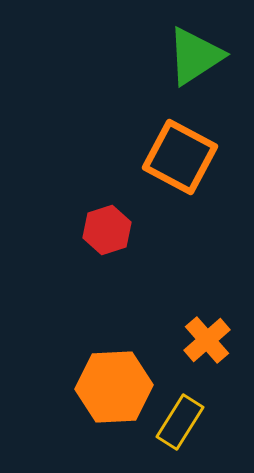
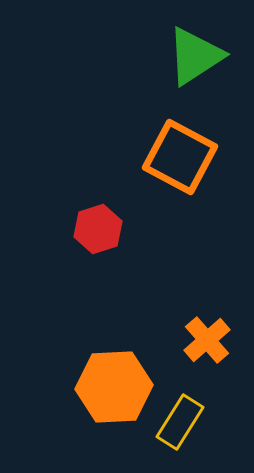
red hexagon: moved 9 px left, 1 px up
